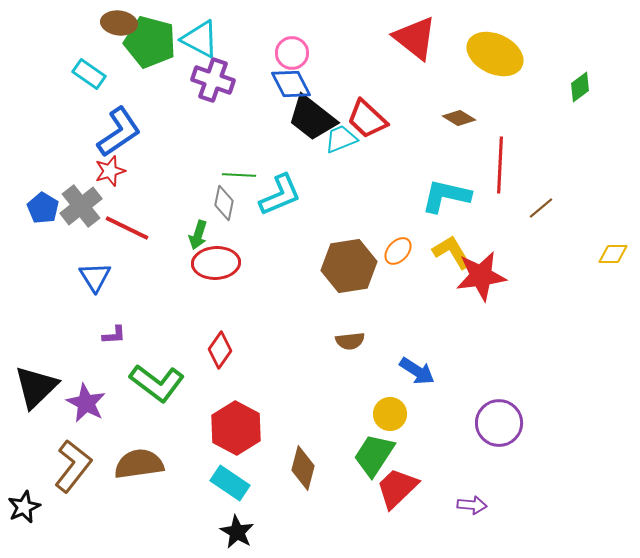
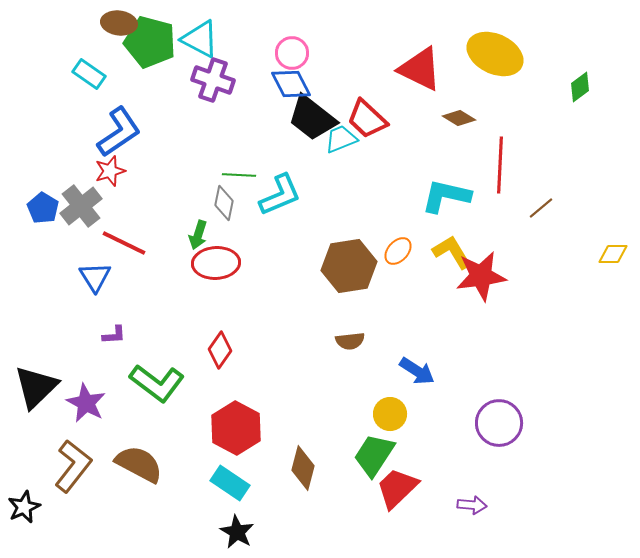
red triangle at (415, 38): moved 5 px right, 31 px down; rotated 12 degrees counterclockwise
red line at (127, 228): moved 3 px left, 15 px down
brown semicircle at (139, 464): rotated 36 degrees clockwise
